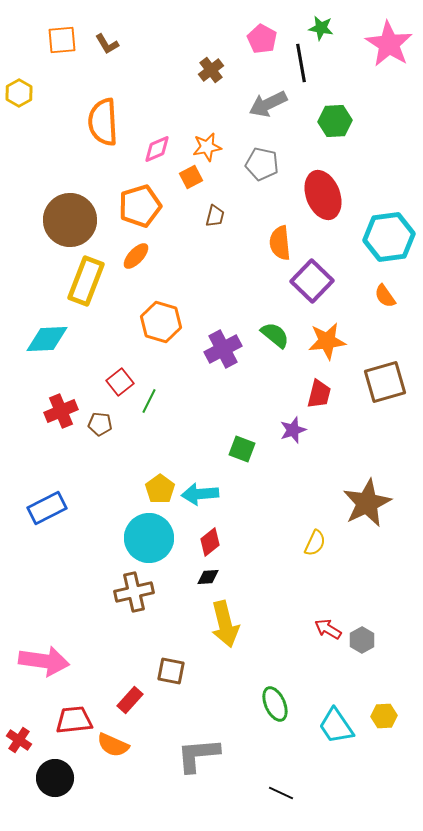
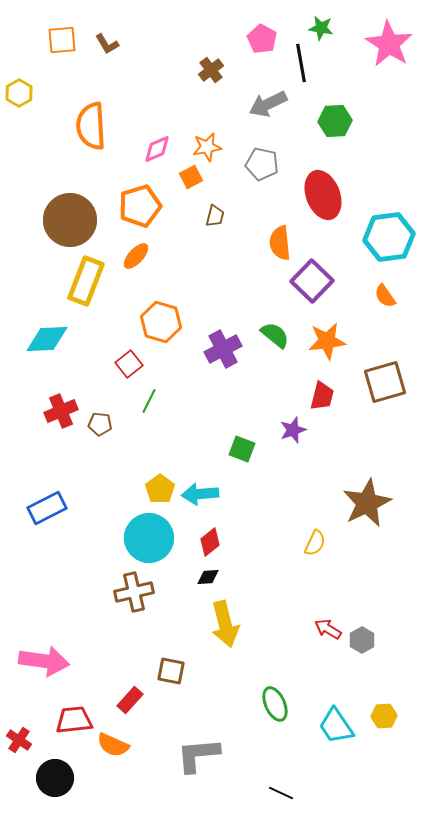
orange semicircle at (103, 122): moved 12 px left, 4 px down
red square at (120, 382): moved 9 px right, 18 px up
red trapezoid at (319, 394): moved 3 px right, 2 px down
